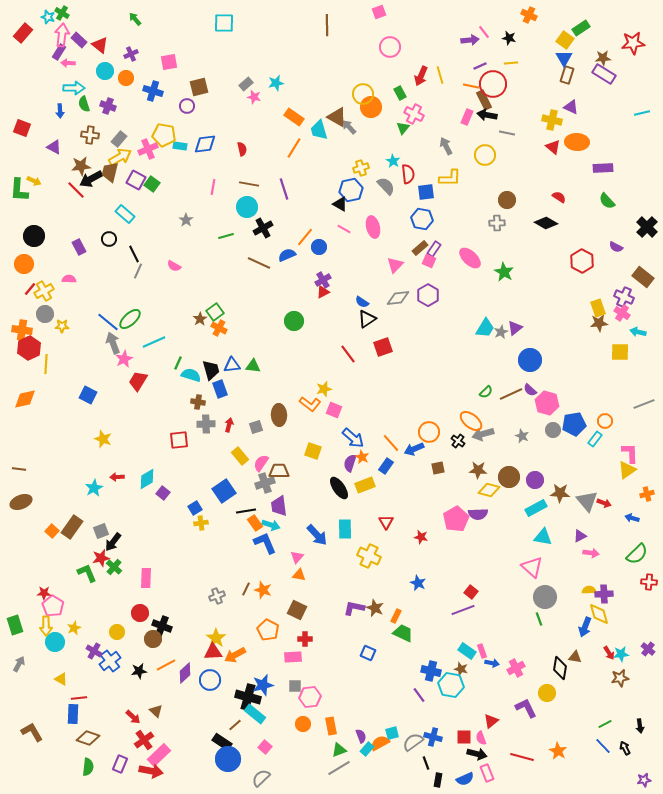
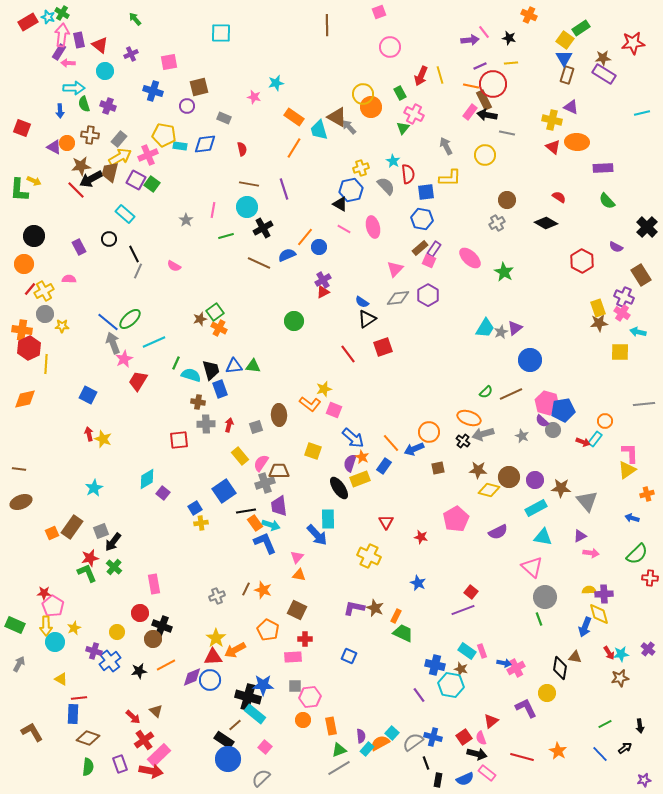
cyan square at (224, 23): moved 3 px left, 10 px down
red rectangle at (23, 33): moved 5 px right, 11 px up; rotated 18 degrees clockwise
purple rectangle at (79, 40): rotated 35 degrees clockwise
orange circle at (126, 78): moved 59 px left, 65 px down
gray rectangle at (246, 84): moved 22 px left, 34 px down; rotated 64 degrees clockwise
pink rectangle at (467, 117): moved 3 px right, 5 px up; rotated 14 degrees clockwise
pink cross at (148, 149): moved 6 px down
pink line at (213, 187): moved 23 px down
gray cross at (497, 223): rotated 28 degrees counterclockwise
pink triangle at (395, 265): moved 4 px down
brown rectangle at (643, 277): moved 2 px left, 2 px up; rotated 20 degrees clockwise
brown star at (200, 319): rotated 16 degrees clockwise
green line at (178, 363): moved 2 px left
blue triangle at (232, 365): moved 2 px right, 1 px down
purple semicircle at (530, 390): moved 12 px right, 31 px down
gray line at (644, 404): rotated 15 degrees clockwise
orange ellipse at (471, 421): moved 2 px left, 3 px up; rotated 20 degrees counterclockwise
blue pentagon at (574, 424): moved 11 px left, 14 px up
black cross at (458, 441): moved 5 px right
blue rectangle at (386, 466): moved 2 px left
red arrow at (117, 477): moved 28 px left, 43 px up; rotated 80 degrees clockwise
yellow rectangle at (365, 485): moved 5 px left, 6 px up
brown star at (560, 493): moved 1 px right, 5 px up
red arrow at (604, 503): moved 21 px left, 61 px up
purple semicircle at (478, 514): moved 20 px right, 18 px down; rotated 24 degrees counterclockwise
cyan rectangle at (345, 529): moved 17 px left, 10 px up
orange square at (52, 531): moved 2 px down; rotated 24 degrees clockwise
red star at (101, 558): moved 11 px left
pink rectangle at (146, 578): moved 8 px right, 6 px down; rotated 12 degrees counterclockwise
red cross at (649, 582): moved 1 px right, 4 px up
green rectangle at (15, 625): rotated 48 degrees counterclockwise
purple cross at (94, 651): rotated 14 degrees counterclockwise
red triangle at (213, 652): moved 5 px down
blue square at (368, 653): moved 19 px left, 3 px down
orange arrow at (235, 655): moved 5 px up
blue arrow at (492, 663): moved 12 px right
blue cross at (431, 671): moved 4 px right, 6 px up
purple diamond at (185, 673): moved 7 px right, 4 px down; rotated 20 degrees clockwise
blue star at (263, 685): rotated 15 degrees clockwise
orange circle at (303, 724): moved 4 px up
cyan square at (392, 733): rotated 32 degrees counterclockwise
purple semicircle at (361, 736): rotated 16 degrees clockwise
red square at (464, 737): rotated 35 degrees counterclockwise
black rectangle at (222, 742): moved 2 px right, 2 px up
blue line at (603, 746): moved 3 px left, 8 px down
black arrow at (625, 748): rotated 80 degrees clockwise
purple rectangle at (120, 764): rotated 42 degrees counterclockwise
pink rectangle at (487, 773): rotated 30 degrees counterclockwise
